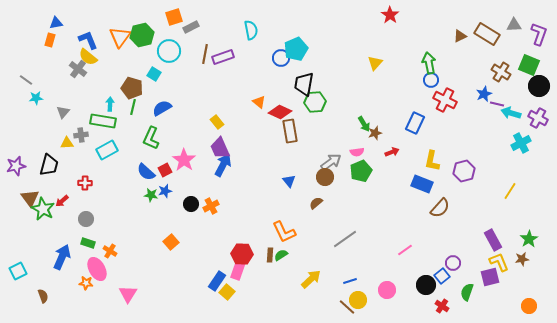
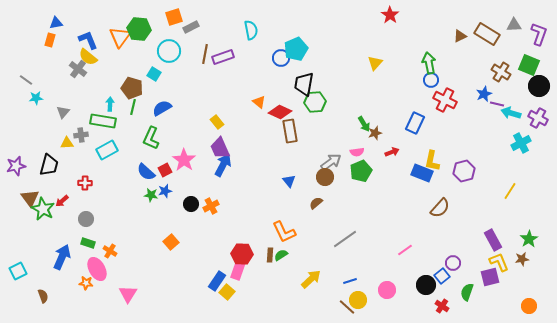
green hexagon at (142, 35): moved 3 px left, 6 px up; rotated 20 degrees clockwise
blue rectangle at (422, 184): moved 11 px up
